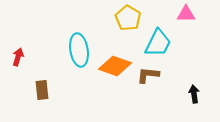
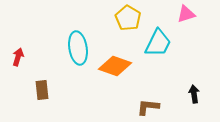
pink triangle: rotated 18 degrees counterclockwise
cyan ellipse: moved 1 px left, 2 px up
brown L-shape: moved 32 px down
